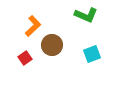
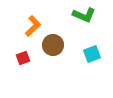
green L-shape: moved 2 px left
brown circle: moved 1 px right
red square: moved 2 px left; rotated 16 degrees clockwise
